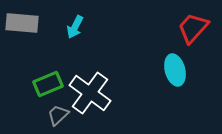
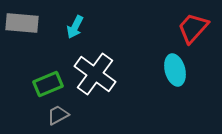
white cross: moved 5 px right, 19 px up
gray trapezoid: rotated 15 degrees clockwise
